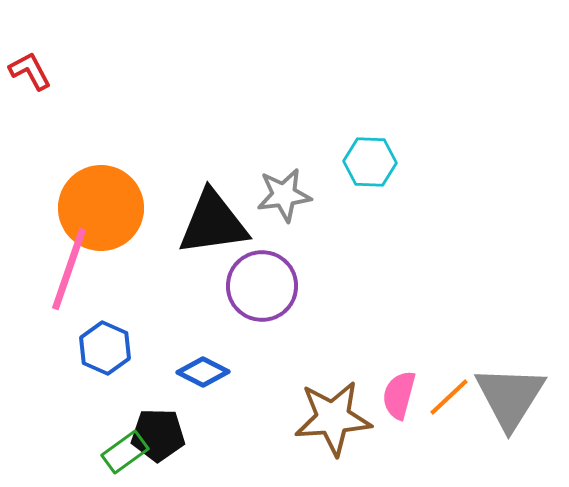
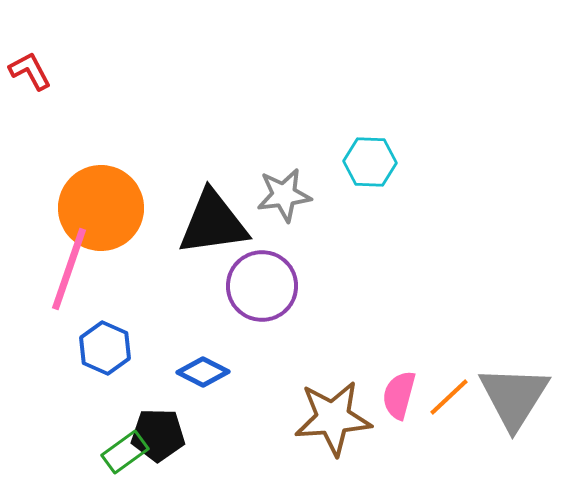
gray triangle: moved 4 px right
